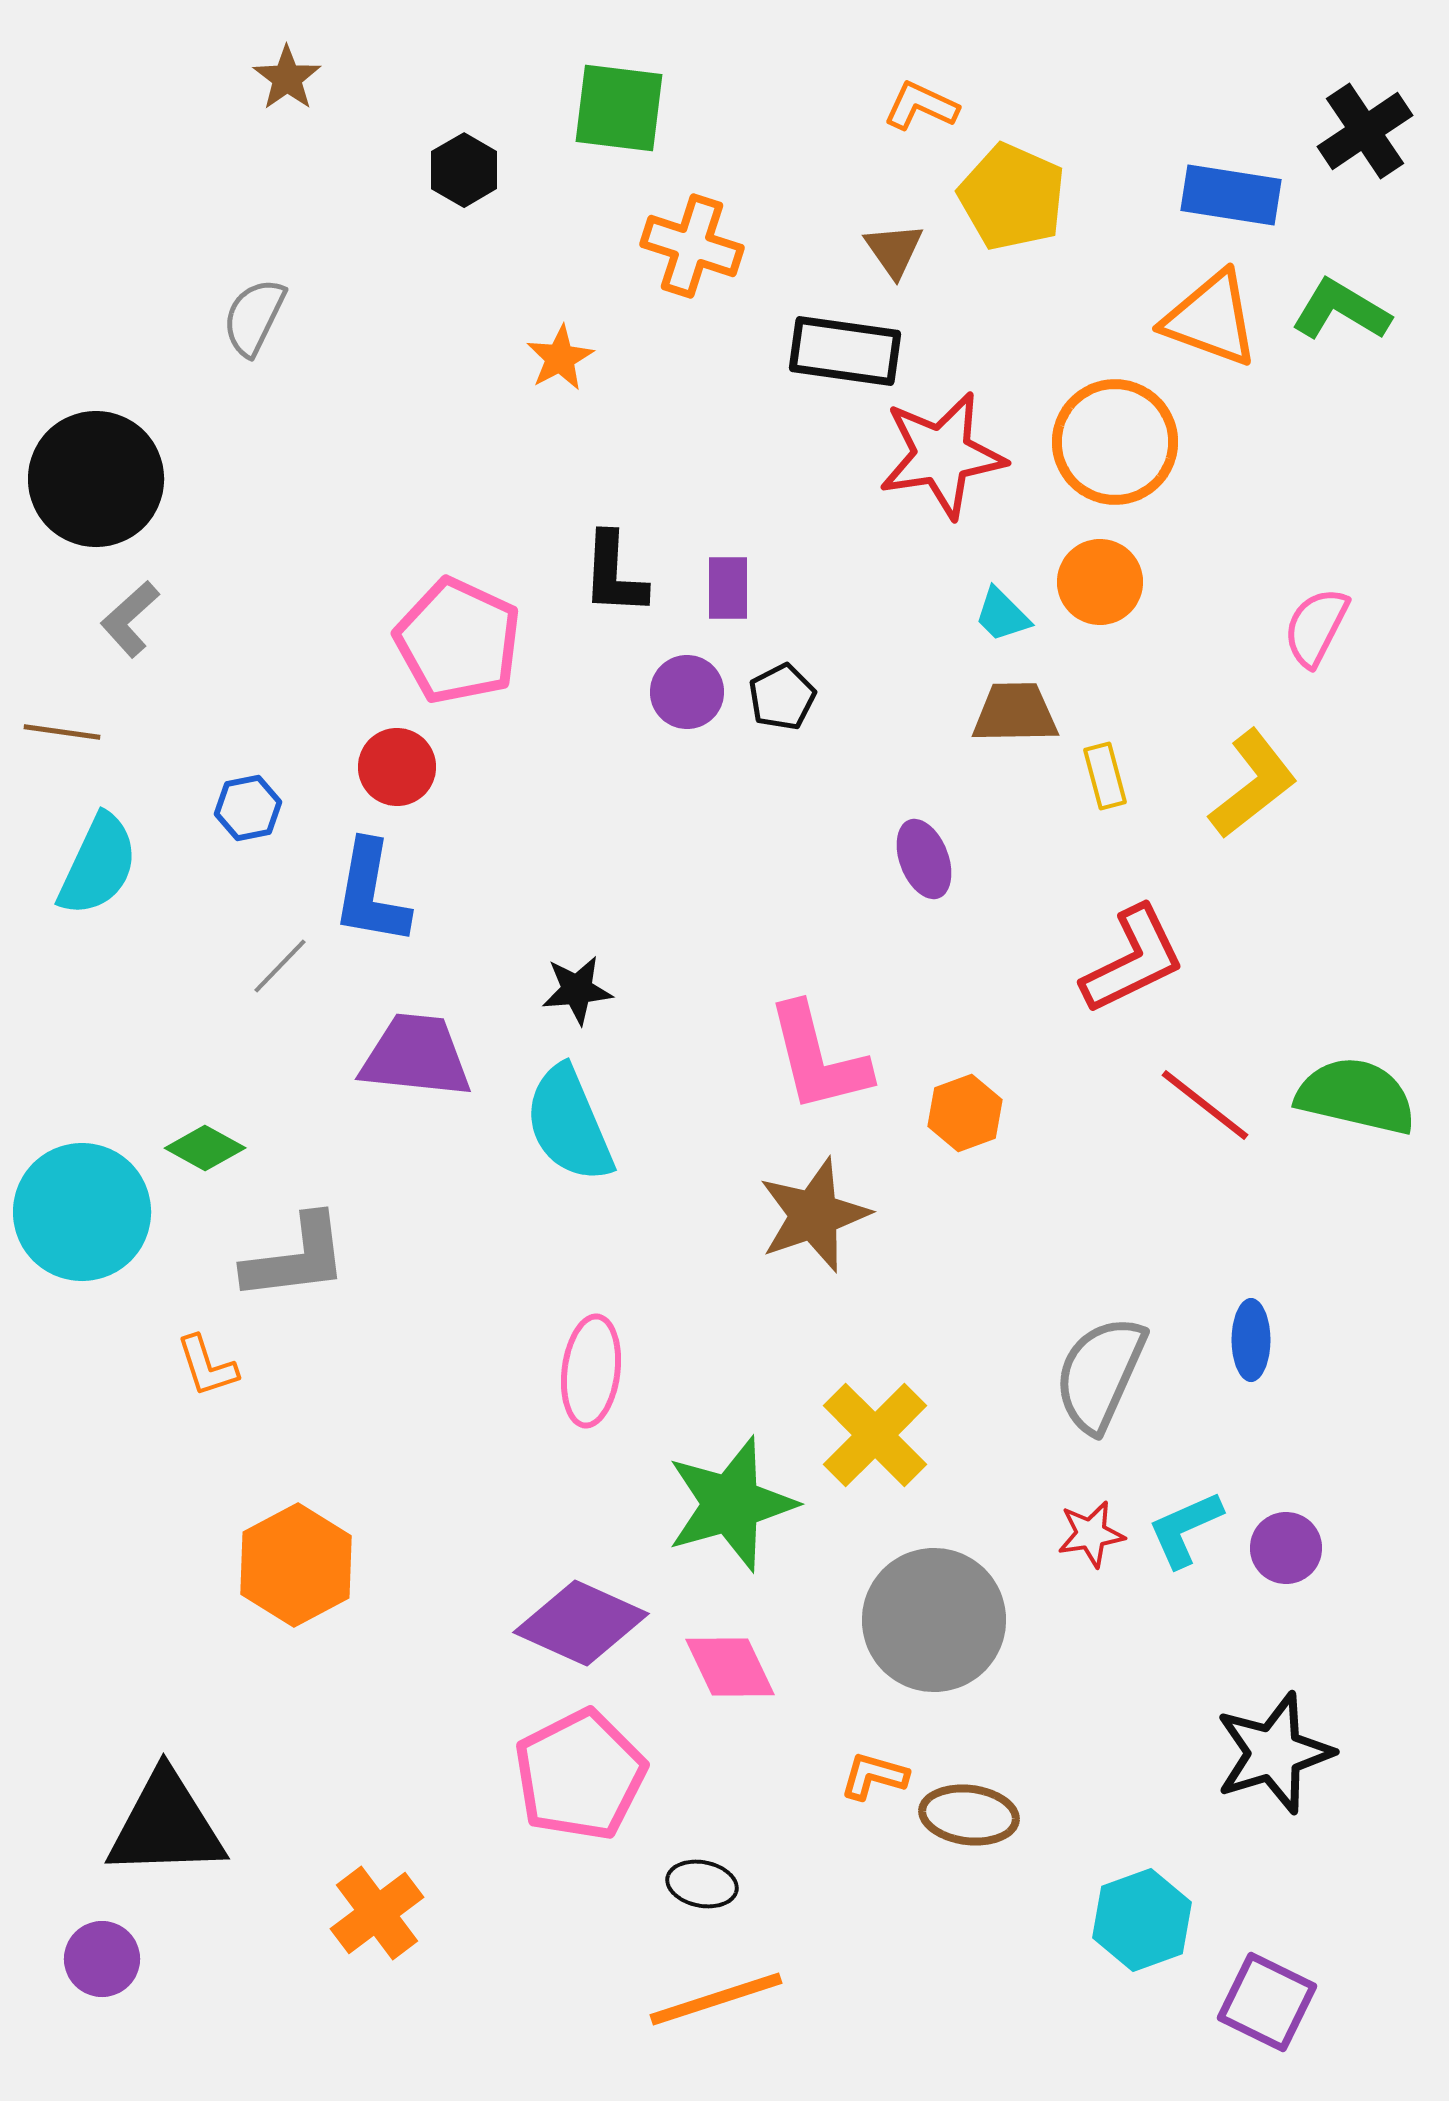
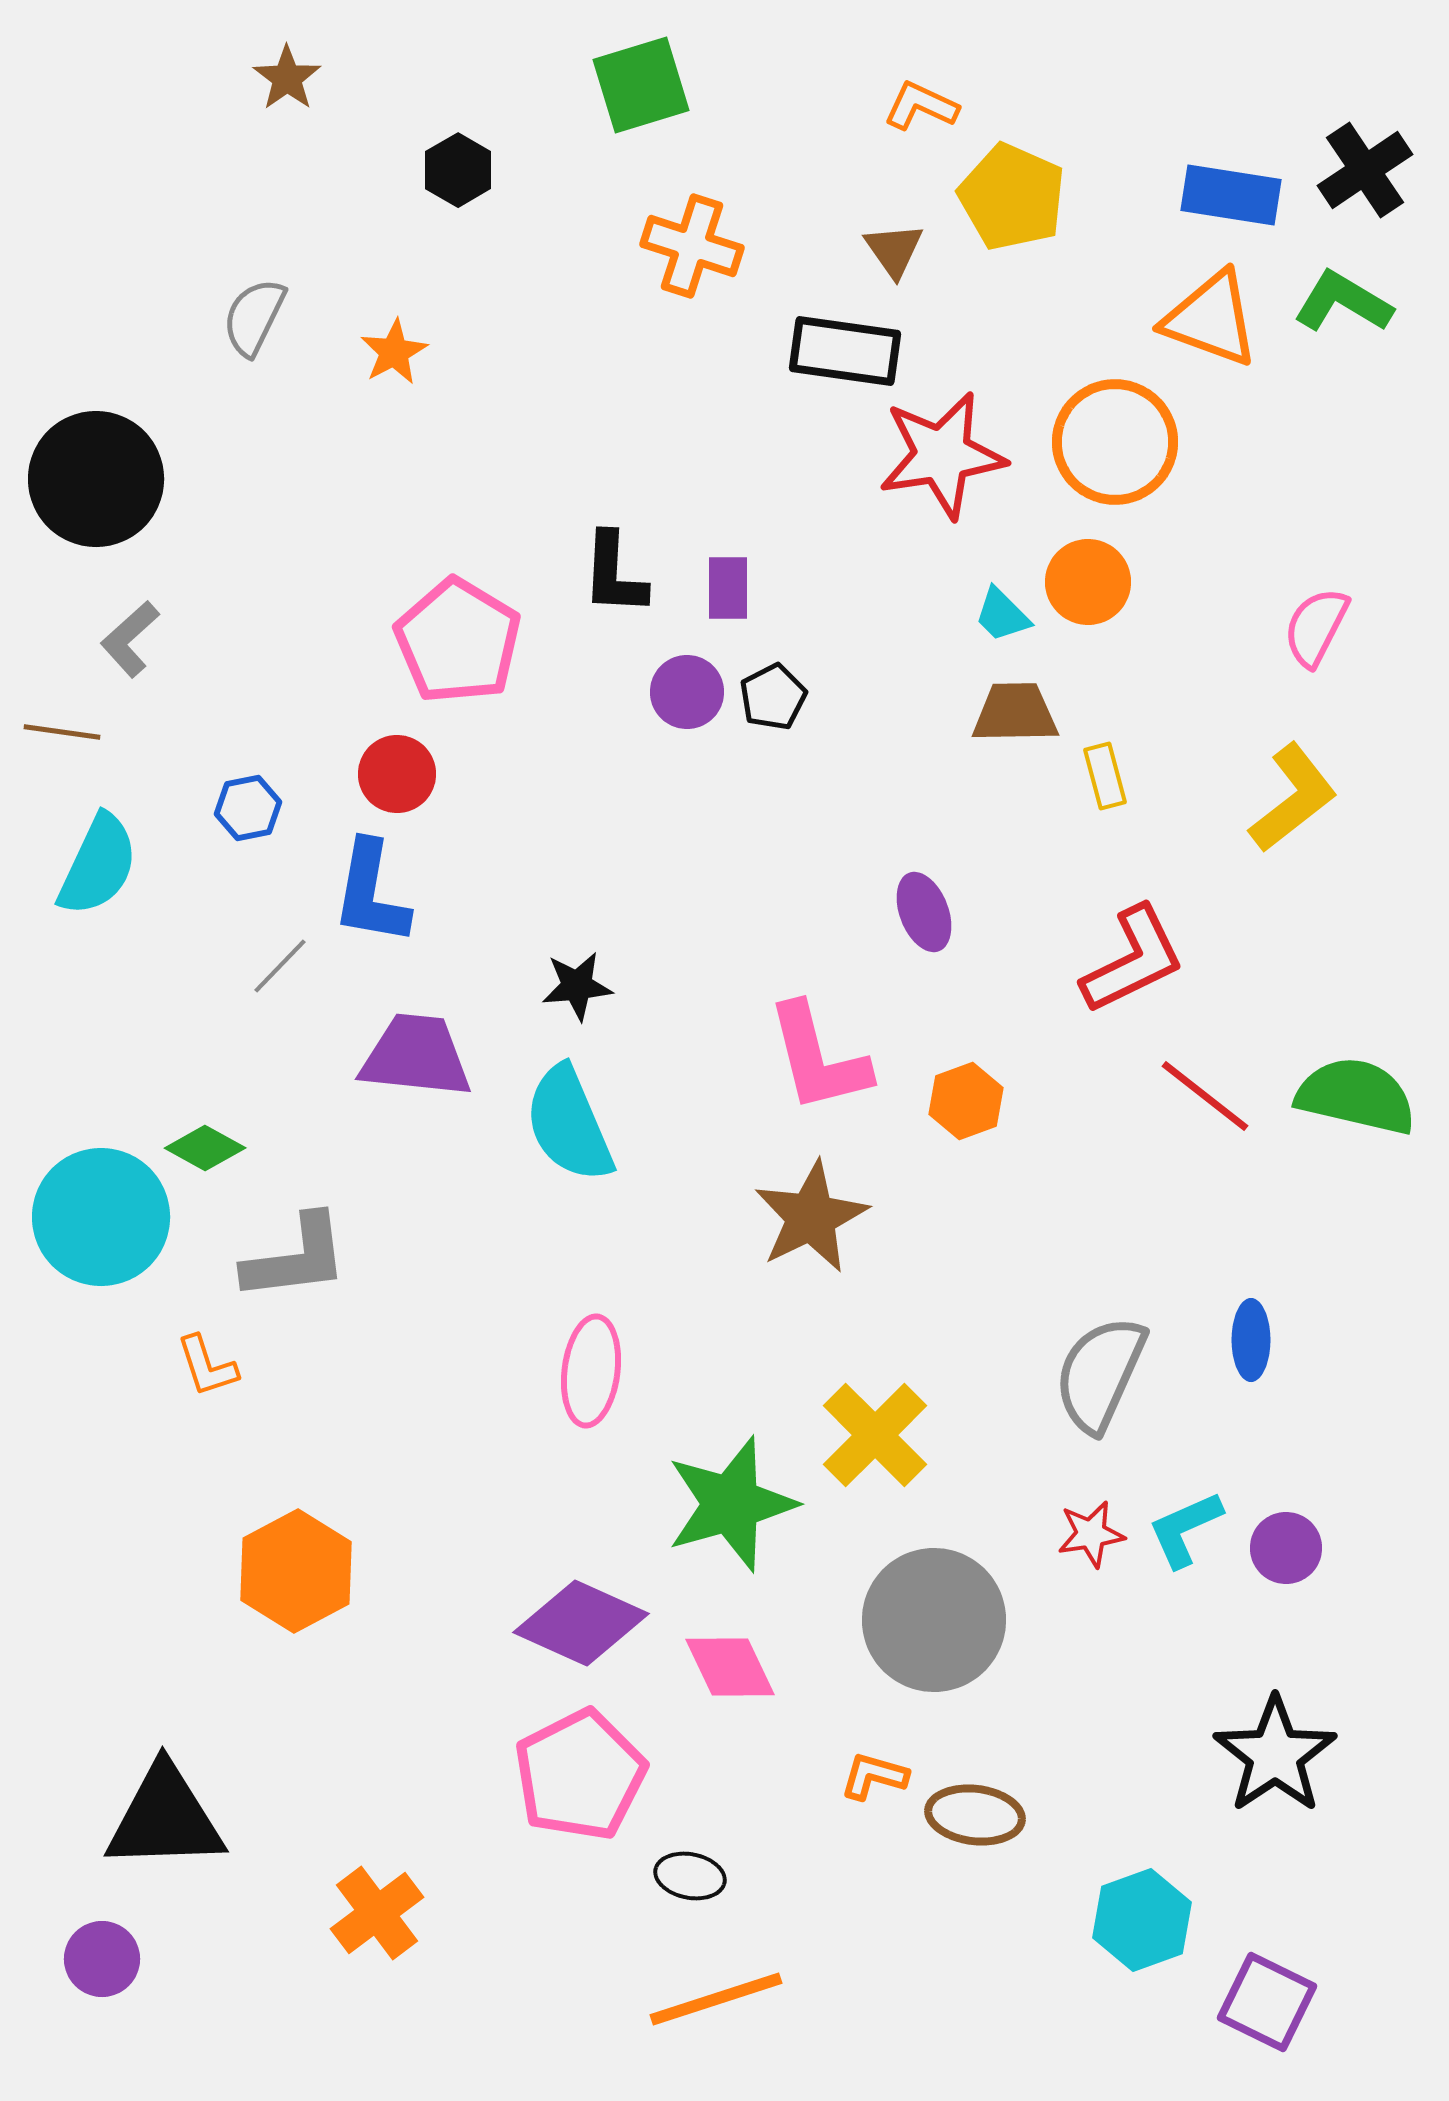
green square at (619, 108): moved 22 px right, 23 px up; rotated 24 degrees counterclockwise
black cross at (1365, 131): moved 39 px down
black hexagon at (464, 170): moved 6 px left
green L-shape at (1341, 310): moved 2 px right, 8 px up
orange star at (560, 358): moved 166 px left, 6 px up
orange circle at (1100, 582): moved 12 px left
gray L-shape at (130, 619): moved 20 px down
pink pentagon at (458, 641): rotated 6 degrees clockwise
black pentagon at (782, 697): moved 9 px left
red circle at (397, 767): moved 7 px down
yellow L-shape at (1253, 784): moved 40 px right, 14 px down
purple ellipse at (924, 859): moved 53 px down
black star at (577, 990): moved 4 px up
red line at (1205, 1105): moved 9 px up
orange hexagon at (965, 1113): moved 1 px right, 12 px up
cyan circle at (82, 1212): moved 19 px right, 5 px down
brown star at (814, 1215): moved 3 px left, 2 px down; rotated 7 degrees counterclockwise
orange hexagon at (296, 1565): moved 6 px down
black star at (1274, 1753): moved 1 px right, 2 px down; rotated 17 degrees counterclockwise
brown ellipse at (969, 1815): moved 6 px right
black triangle at (166, 1825): moved 1 px left, 7 px up
black ellipse at (702, 1884): moved 12 px left, 8 px up
